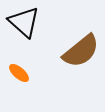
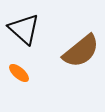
black triangle: moved 7 px down
